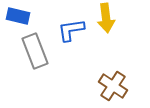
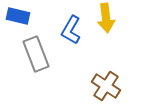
blue L-shape: rotated 52 degrees counterclockwise
gray rectangle: moved 1 px right, 3 px down
brown cross: moved 7 px left
